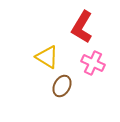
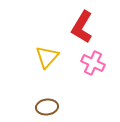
yellow triangle: rotated 40 degrees clockwise
brown ellipse: moved 15 px left, 21 px down; rotated 55 degrees clockwise
